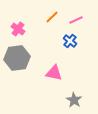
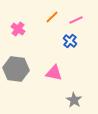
gray hexagon: moved 1 px left, 11 px down; rotated 15 degrees clockwise
